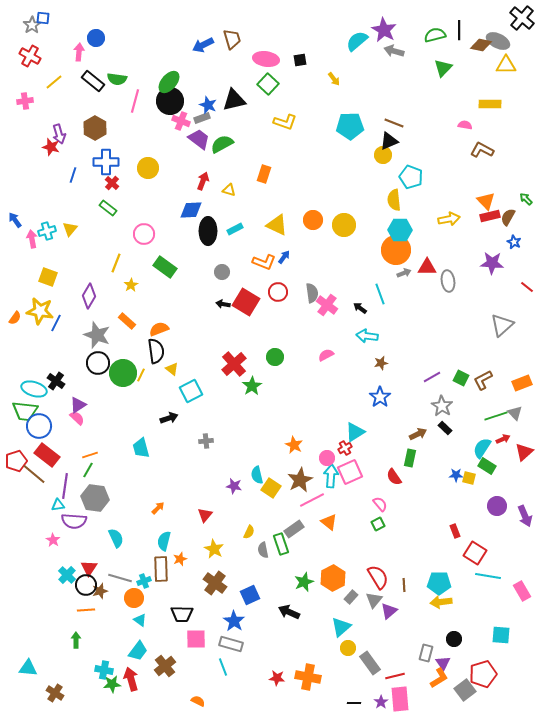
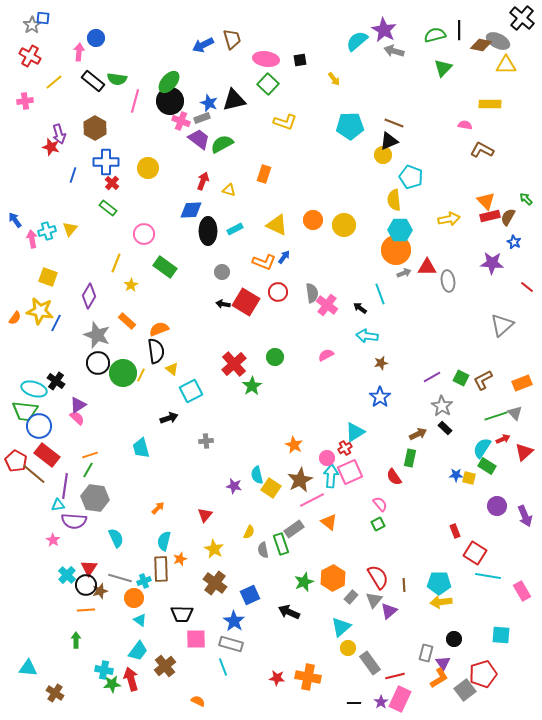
blue star at (208, 105): moved 1 px right, 2 px up
red pentagon at (16, 461): rotated 25 degrees counterclockwise
pink rectangle at (400, 699): rotated 30 degrees clockwise
